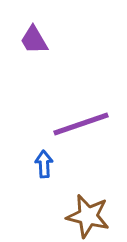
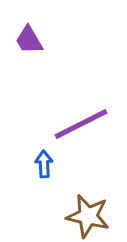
purple trapezoid: moved 5 px left
purple line: rotated 8 degrees counterclockwise
